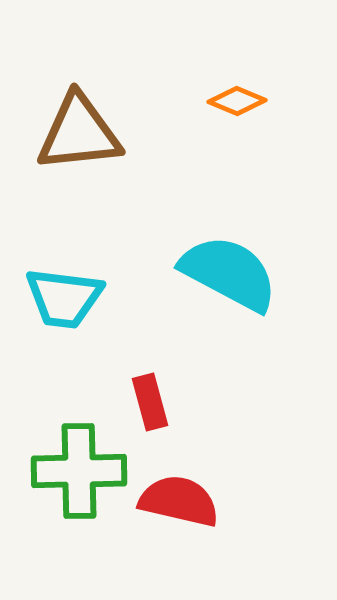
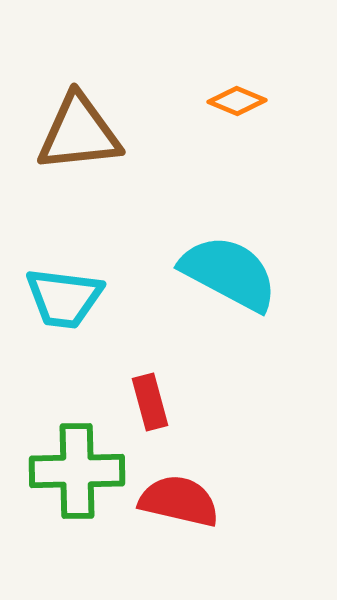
green cross: moved 2 px left
